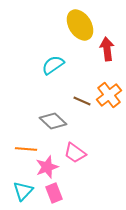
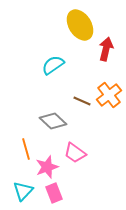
red arrow: moved 1 px left; rotated 20 degrees clockwise
orange line: rotated 70 degrees clockwise
